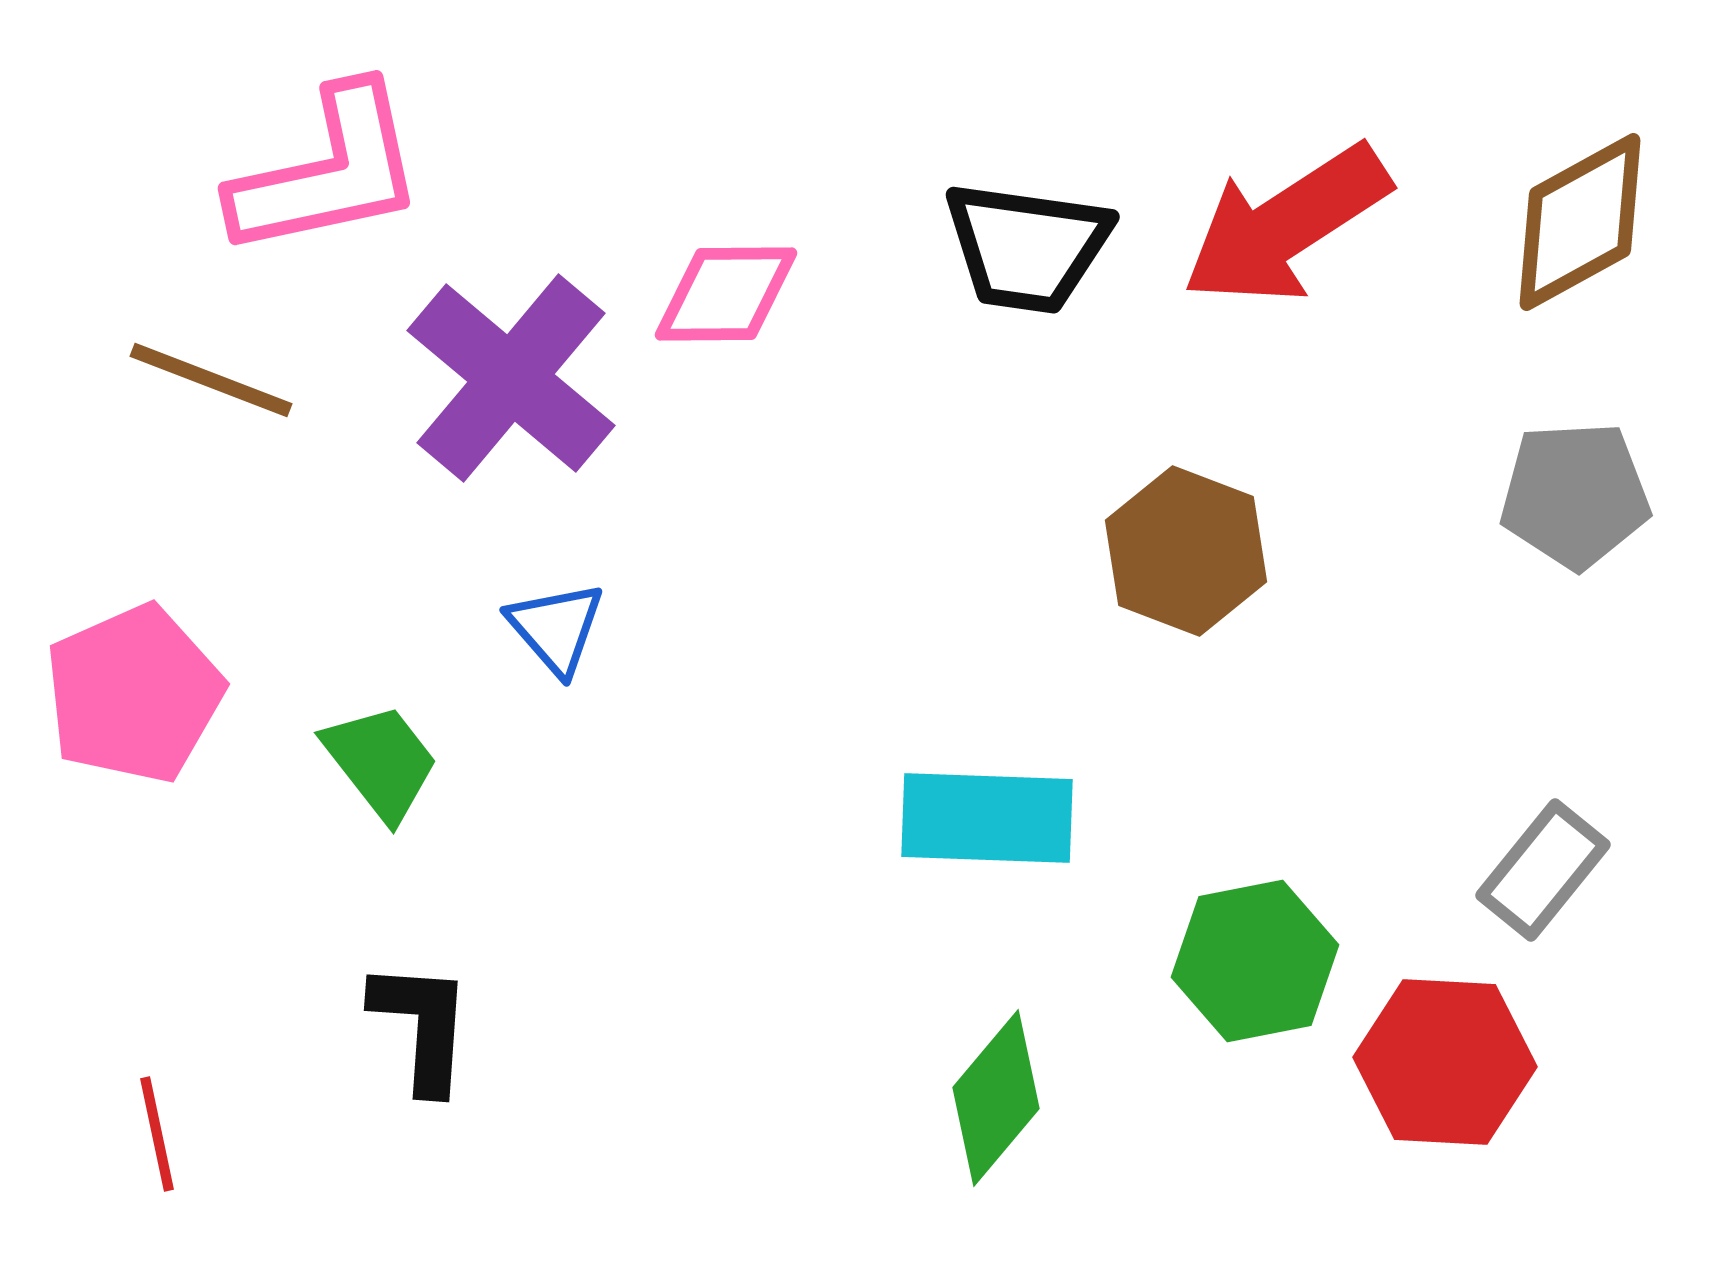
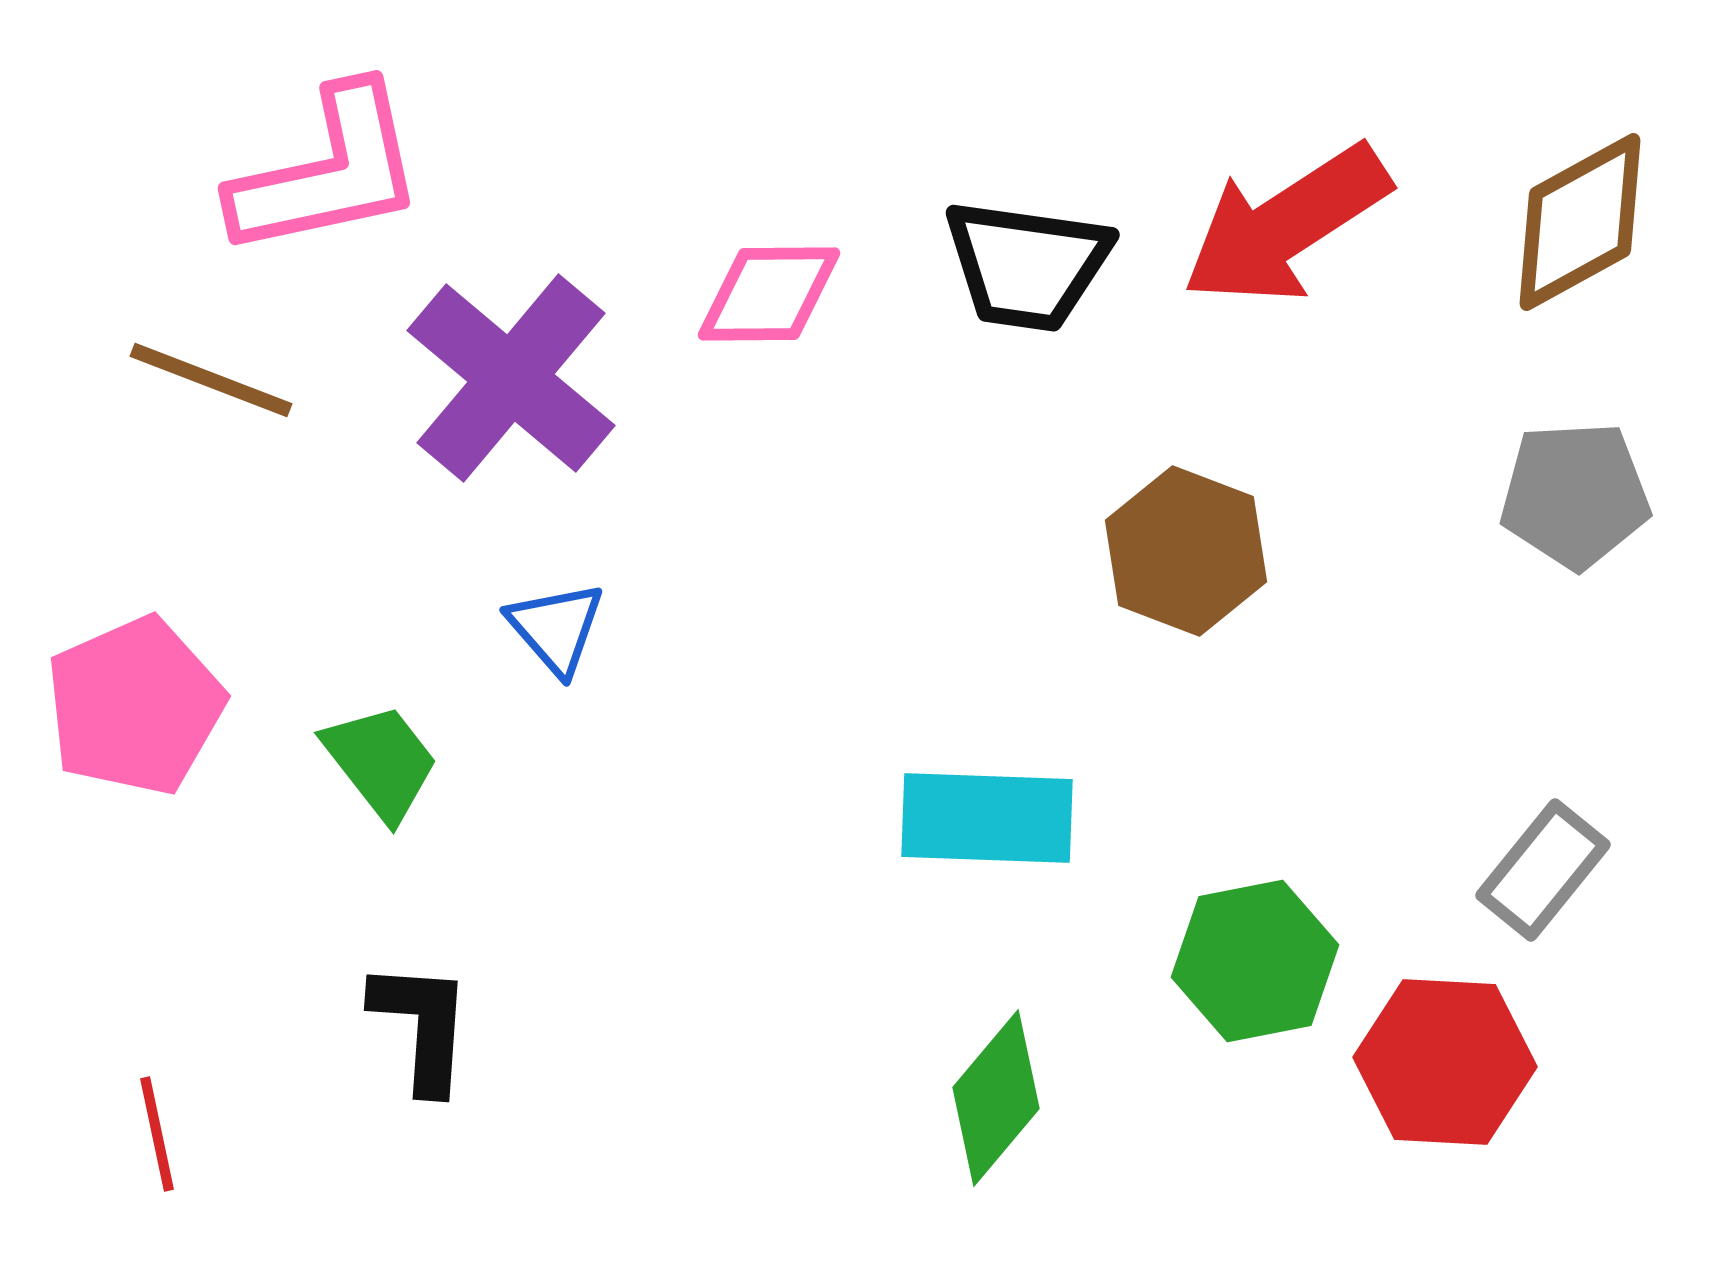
black trapezoid: moved 18 px down
pink diamond: moved 43 px right
pink pentagon: moved 1 px right, 12 px down
